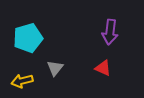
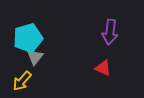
gray triangle: moved 20 px left, 11 px up
yellow arrow: rotated 35 degrees counterclockwise
